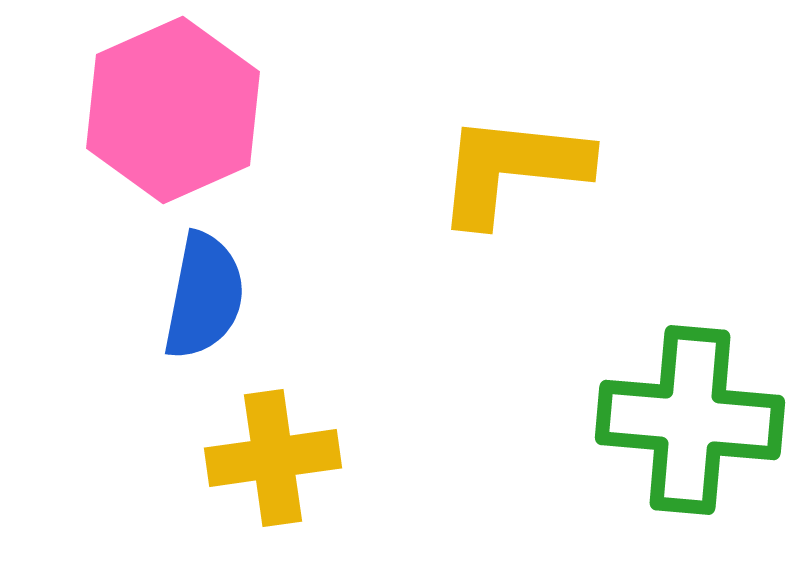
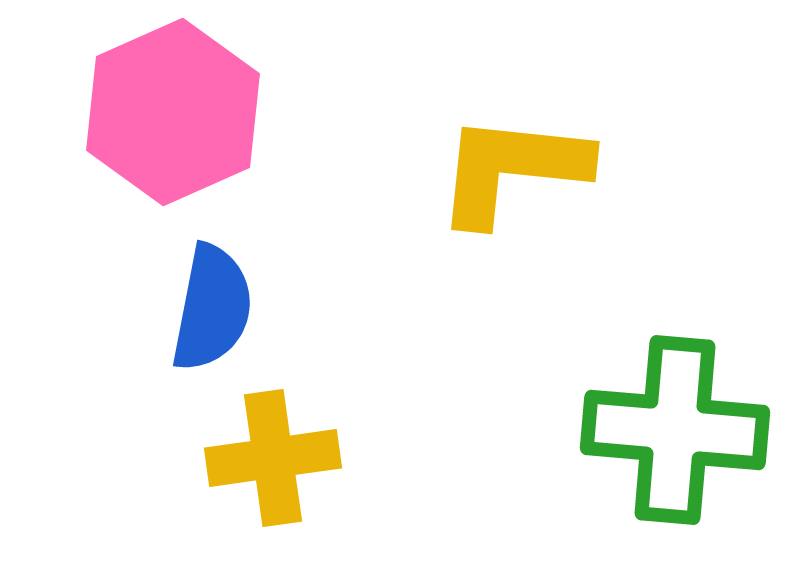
pink hexagon: moved 2 px down
blue semicircle: moved 8 px right, 12 px down
green cross: moved 15 px left, 10 px down
